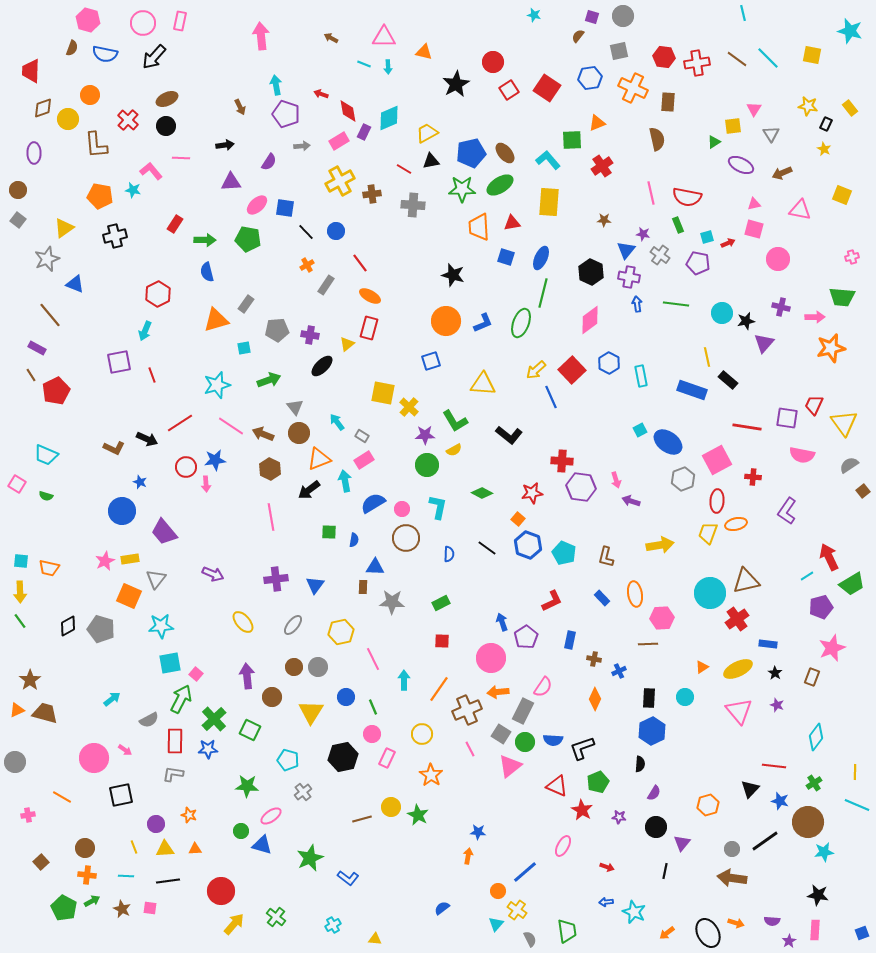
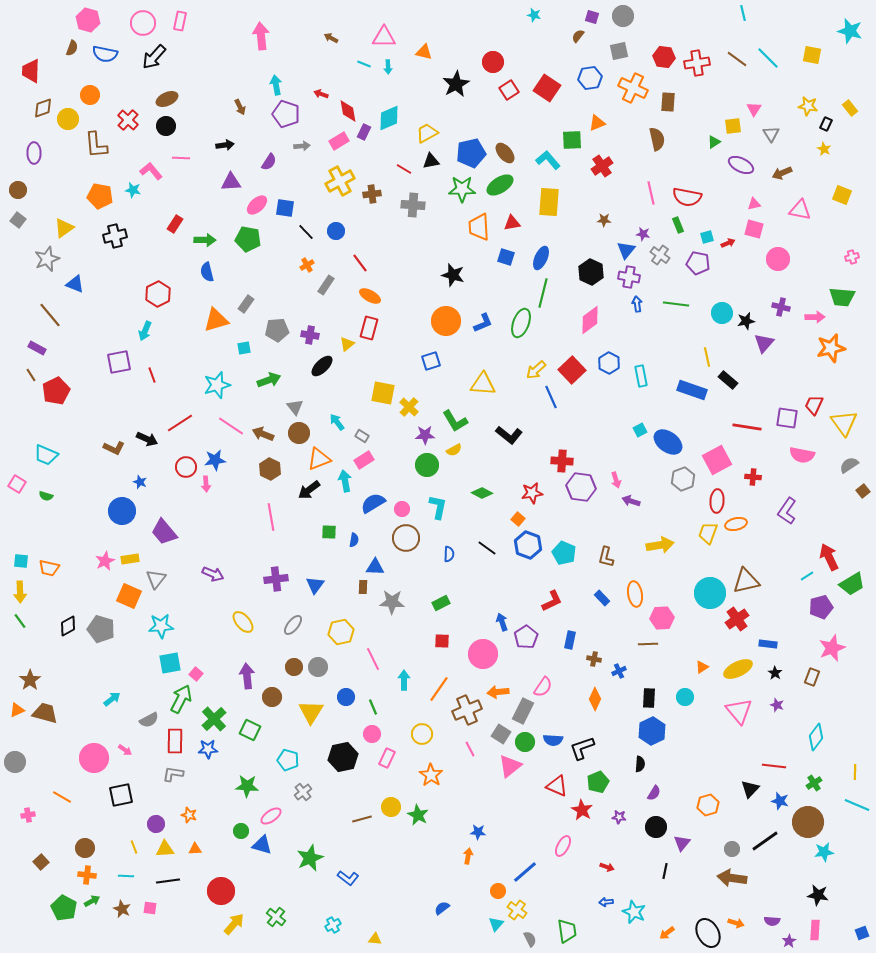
pink circle at (491, 658): moved 8 px left, 4 px up
